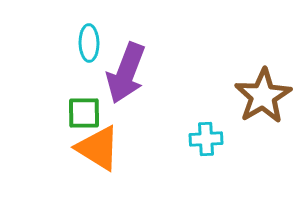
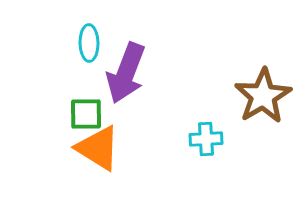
green square: moved 2 px right, 1 px down
